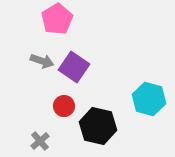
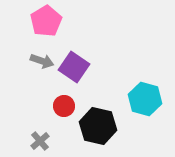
pink pentagon: moved 11 px left, 2 px down
cyan hexagon: moved 4 px left
